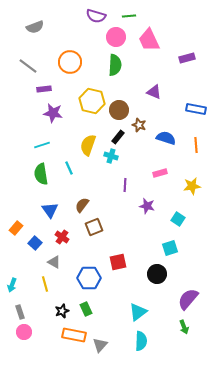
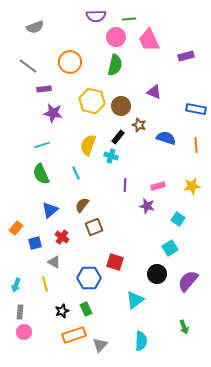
purple semicircle at (96, 16): rotated 18 degrees counterclockwise
green line at (129, 16): moved 3 px down
purple rectangle at (187, 58): moved 1 px left, 2 px up
green semicircle at (115, 65): rotated 10 degrees clockwise
brown circle at (119, 110): moved 2 px right, 4 px up
cyan line at (69, 168): moved 7 px right, 5 px down
pink rectangle at (160, 173): moved 2 px left, 13 px down
green semicircle at (41, 174): rotated 15 degrees counterclockwise
blue triangle at (50, 210): rotated 24 degrees clockwise
blue square at (35, 243): rotated 32 degrees clockwise
cyan square at (170, 248): rotated 14 degrees counterclockwise
red square at (118, 262): moved 3 px left; rotated 30 degrees clockwise
cyan arrow at (12, 285): moved 4 px right
purple semicircle at (188, 299): moved 18 px up
gray rectangle at (20, 312): rotated 24 degrees clockwise
cyan triangle at (138, 312): moved 3 px left, 12 px up
orange rectangle at (74, 335): rotated 30 degrees counterclockwise
